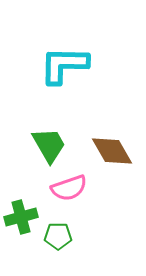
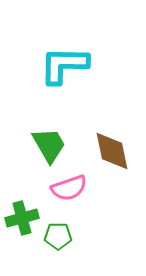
brown diamond: rotated 18 degrees clockwise
green cross: moved 1 px right, 1 px down
